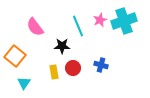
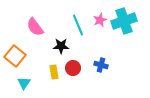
cyan line: moved 1 px up
black star: moved 1 px left
